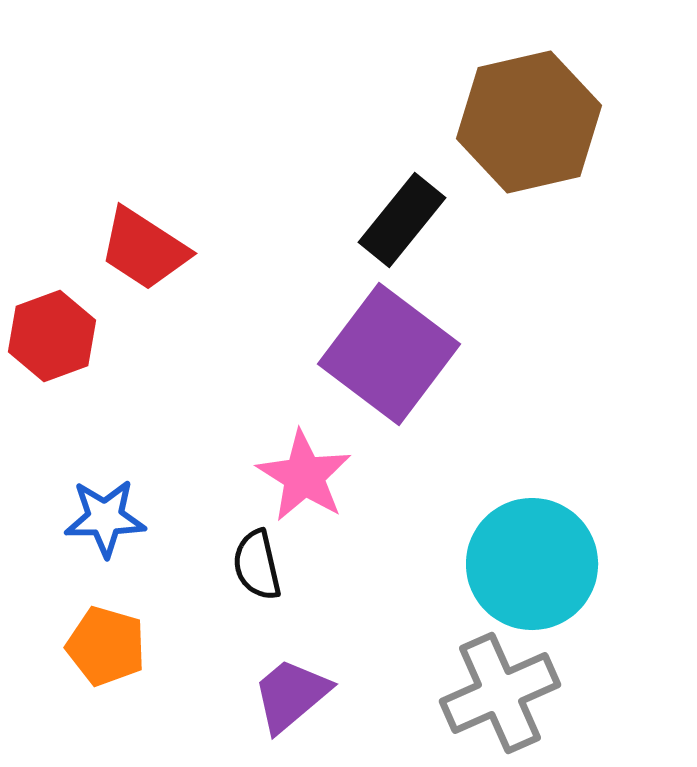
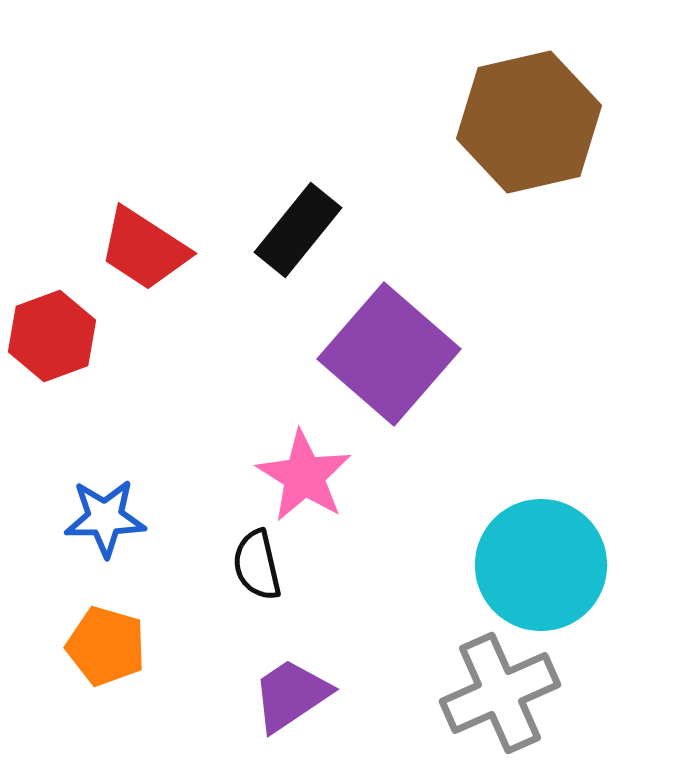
black rectangle: moved 104 px left, 10 px down
purple square: rotated 4 degrees clockwise
cyan circle: moved 9 px right, 1 px down
purple trapezoid: rotated 6 degrees clockwise
